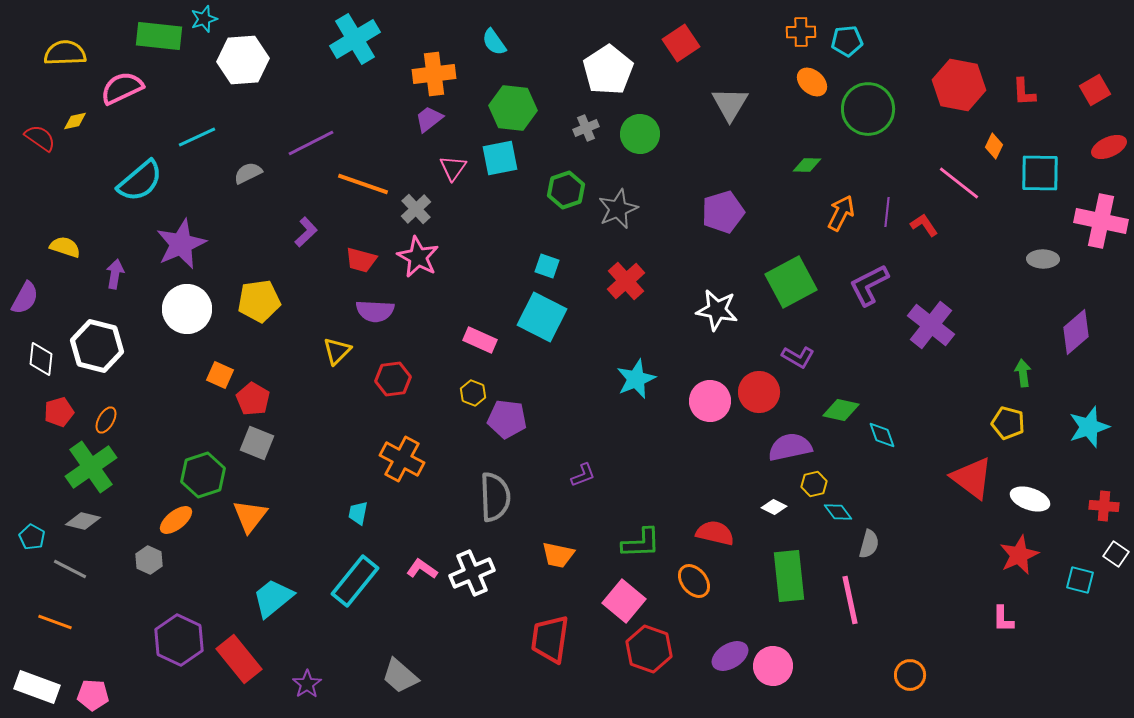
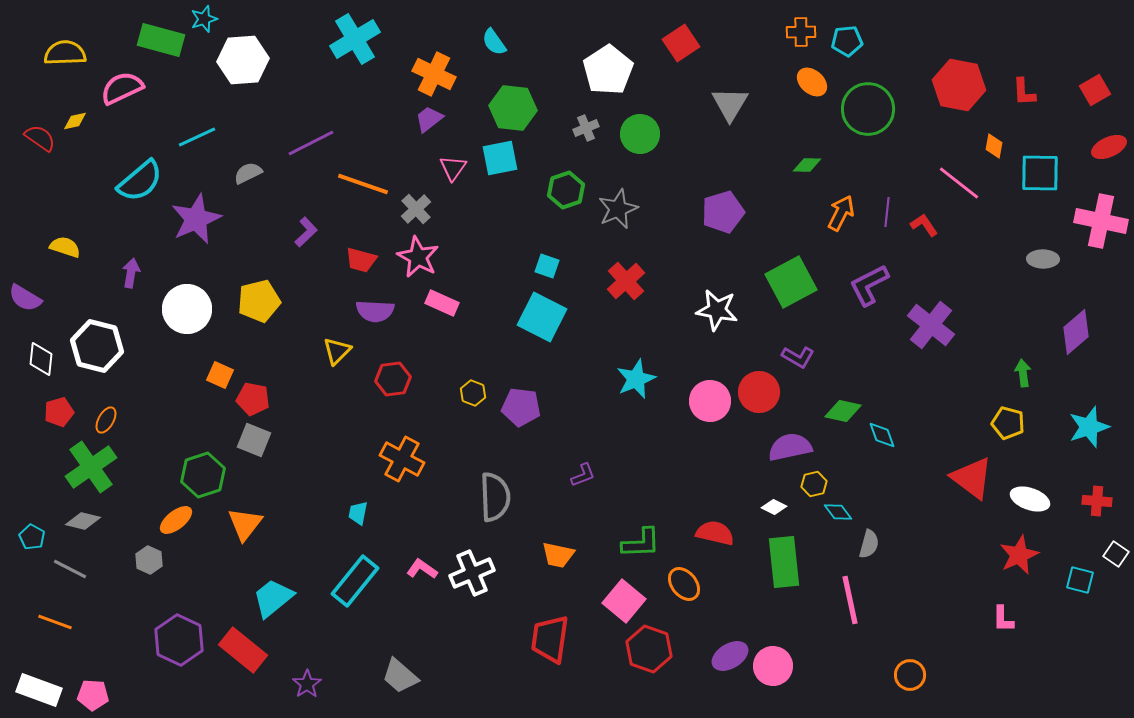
green rectangle at (159, 36): moved 2 px right, 4 px down; rotated 9 degrees clockwise
orange cross at (434, 74): rotated 33 degrees clockwise
orange diamond at (994, 146): rotated 15 degrees counterclockwise
purple star at (181, 244): moved 15 px right, 25 px up
purple arrow at (115, 274): moved 16 px right, 1 px up
purple semicircle at (25, 298): rotated 92 degrees clockwise
yellow pentagon at (259, 301): rotated 6 degrees counterclockwise
pink rectangle at (480, 340): moved 38 px left, 37 px up
red pentagon at (253, 399): rotated 20 degrees counterclockwise
green diamond at (841, 410): moved 2 px right, 1 px down
purple pentagon at (507, 419): moved 14 px right, 12 px up
gray square at (257, 443): moved 3 px left, 3 px up
red cross at (1104, 506): moved 7 px left, 5 px up
orange triangle at (250, 516): moved 5 px left, 8 px down
green rectangle at (789, 576): moved 5 px left, 14 px up
orange ellipse at (694, 581): moved 10 px left, 3 px down
red rectangle at (239, 659): moved 4 px right, 9 px up; rotated 12 degrees counterclockwise
white rectangle at (37, 687): moved 2 px right, 3 px down
